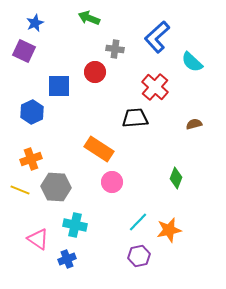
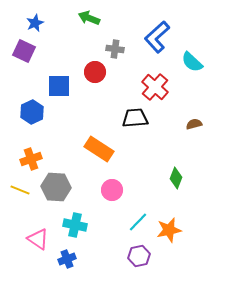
pink circle: moved 8 px down
